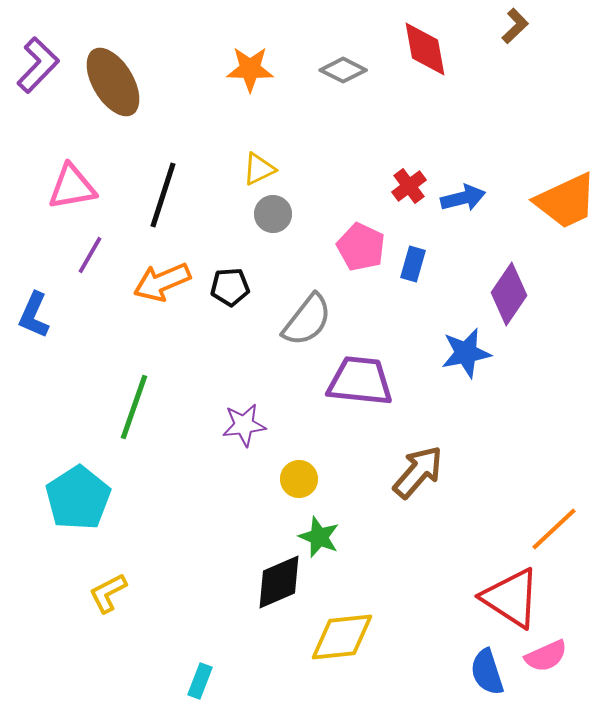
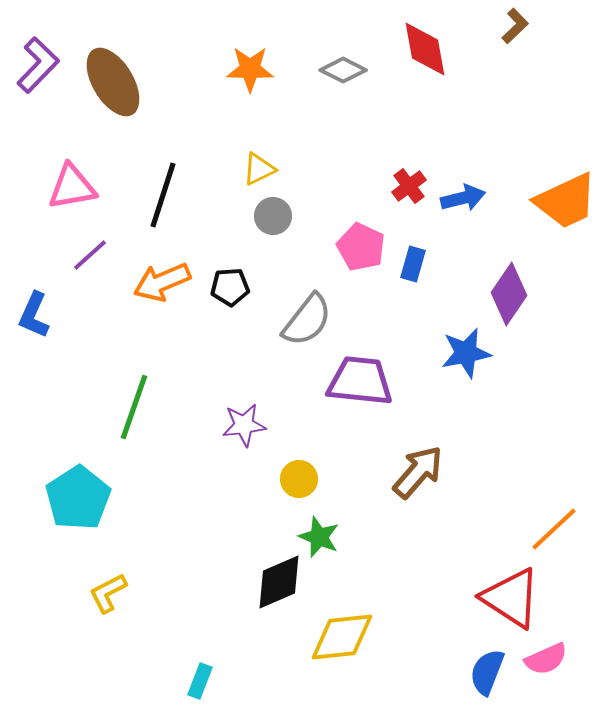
gray circle: moved 2 px down
purple line: rotated 18 degrees clockwise
pink semicircle: moved 3 px down
blue semicircle: rotated 39 degrees clockwise
